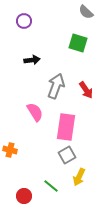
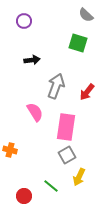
gray semicircle: moved 3 px down
red arrow: moved 1 px right, 2 px down; rotated 72 degrees clockwise
